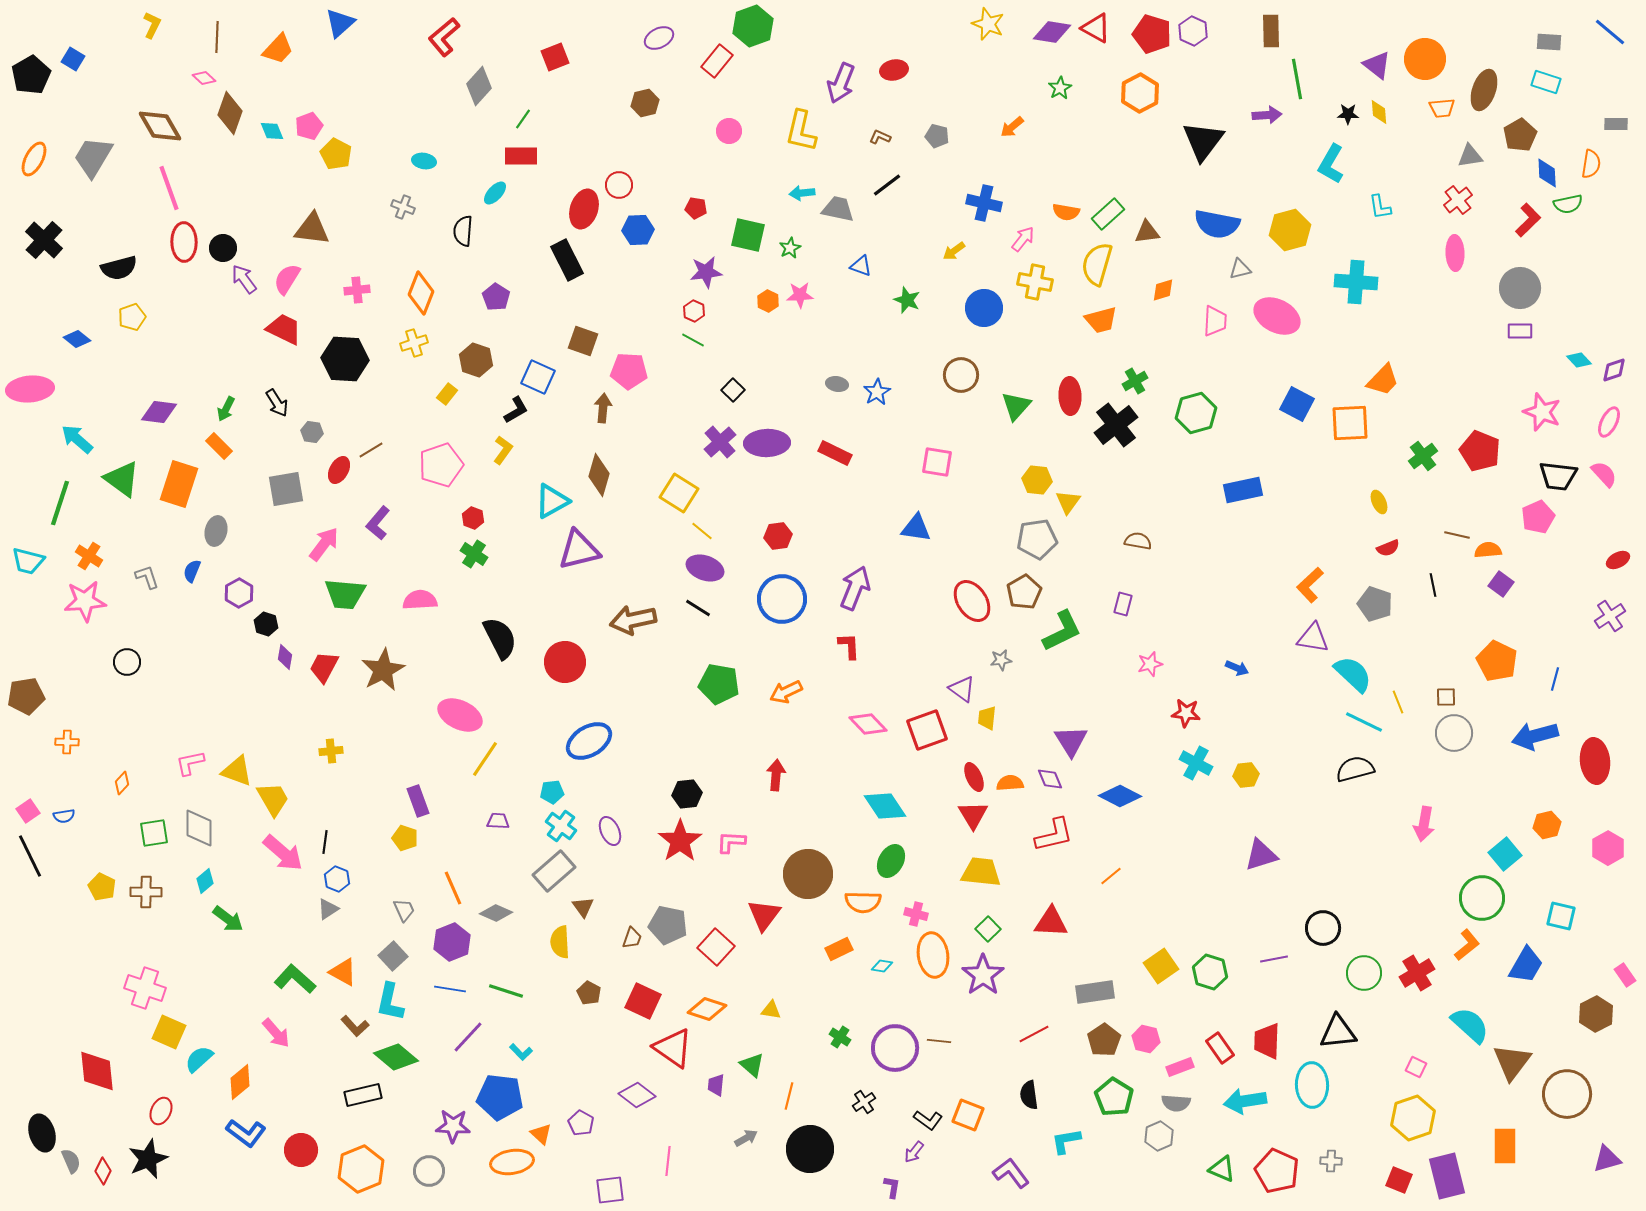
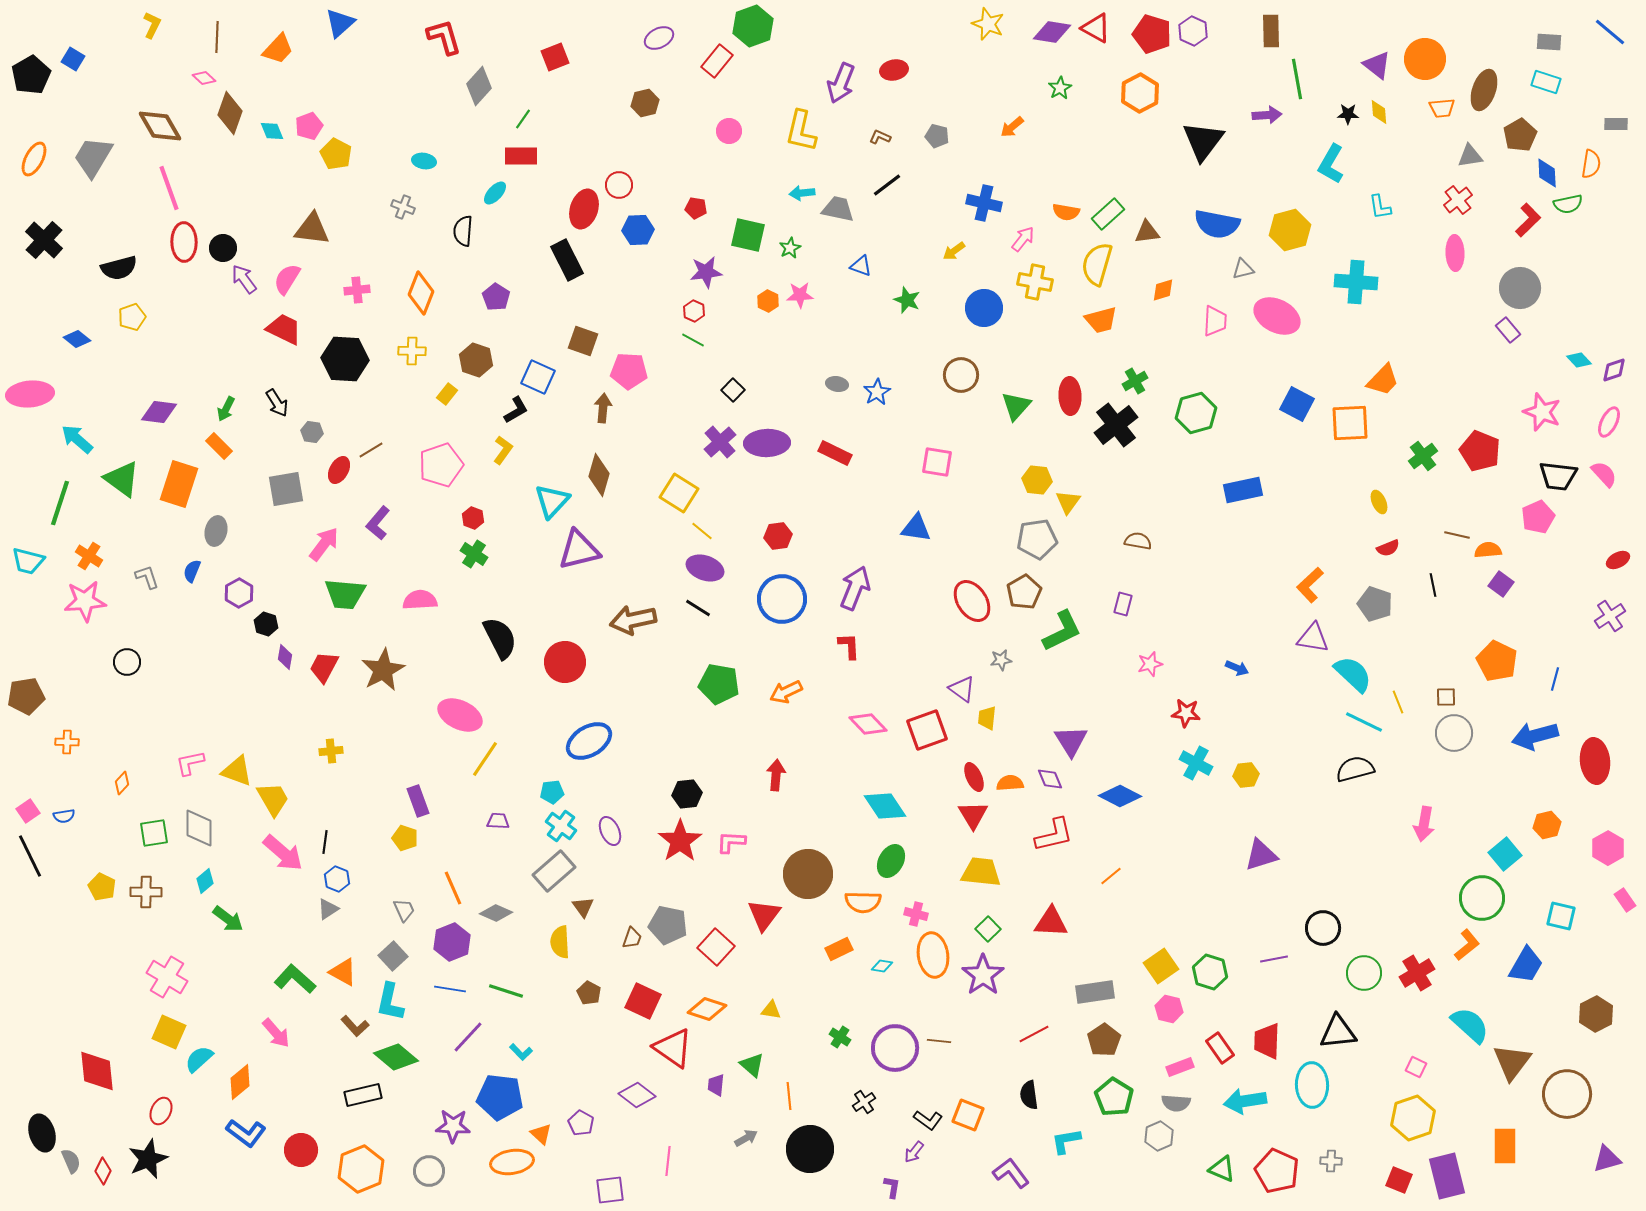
red L-shape at (444, 37): rotated 114 degrees clockwise
gray triangle at (1240, 269): moved 3 px right
purple rectangle at (1520, 331): moved 12 px left, 1 px up; rotated 50 degrees clockwise
yellow cross at (414, 343): moved 2 px left, 8 px down; rotated 20 degrees clockwise
pink ellipse at (30, 389): moved 5 px down
cyan triangle at (552, 501): rotated 18 degrees counterclockwise
pink rectangle at (1625, 975): moved 75 px up
pink cross at (145, 988): moved 22 px right, 11 px up; rotated 12 degrees clockwise
pink hexagon at (1146, 1039): moved 23 px right, 30 px up
orange line at (789, 1096): rotated 20 degrees counterclockwise
